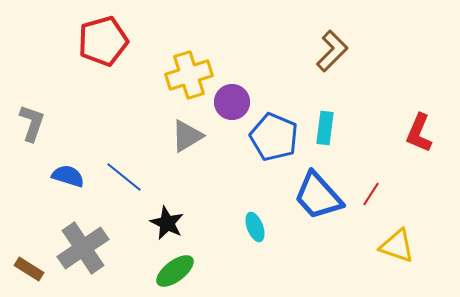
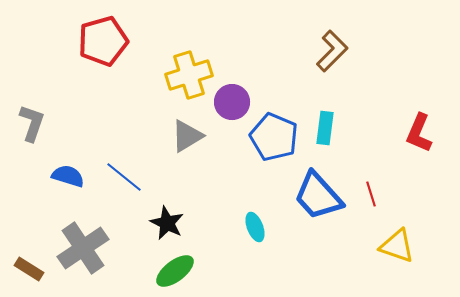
red line: rotated 50 degrees counterclockwise
